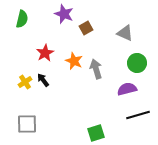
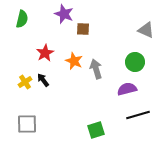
brown square: moved 3 px left, 1 px down; rotated 32 degrees clockwise
gray triangle: moved 21 px right, 3 px up
green circle: moved 2 px left, 1 px up
green square: moved 3 px up
